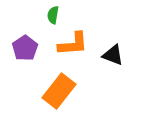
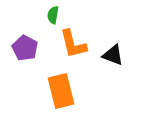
orange L-shape: rotated 80 degrees clockwise
purple pentagon: rotated 10 degrees counterclockwise
orange rectangle: moved 2 px right; rotated 52 degrees counterclockwise
